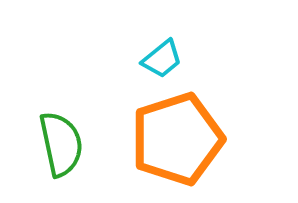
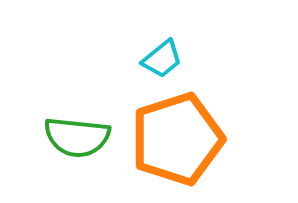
green semicircle: moved 16 px right, 7 px up; rotated 108 degrees clockwise
